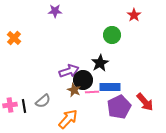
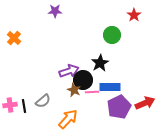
red arrow: moved 1 px down; rotated 72 degrees counterclockwise
